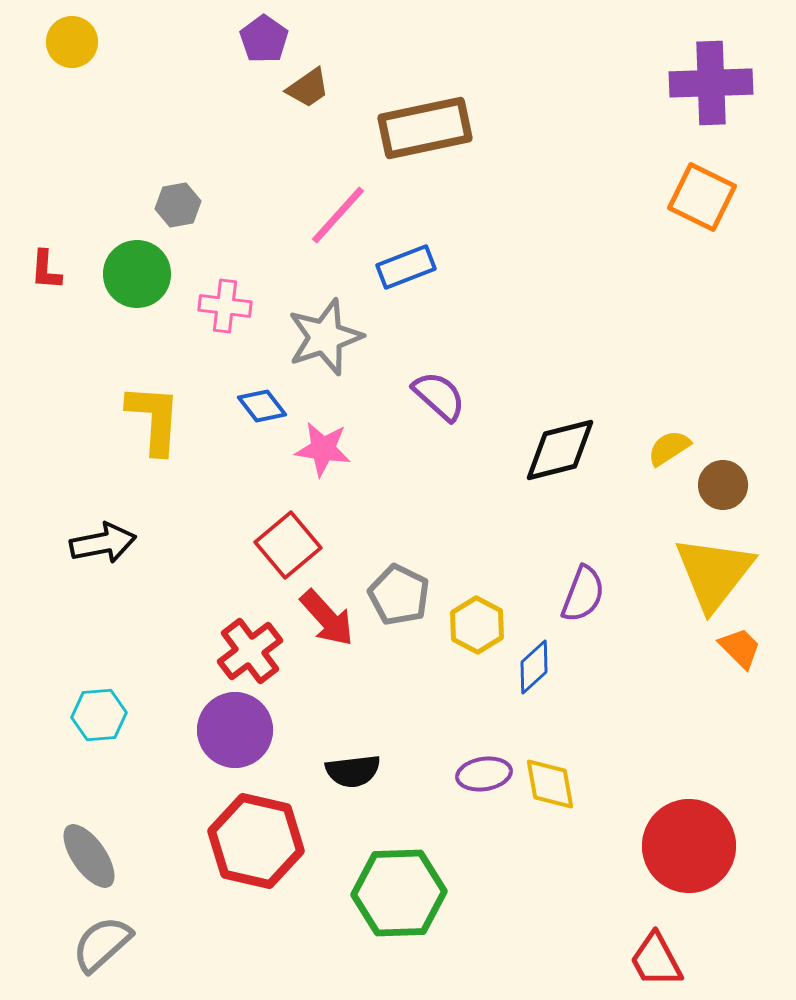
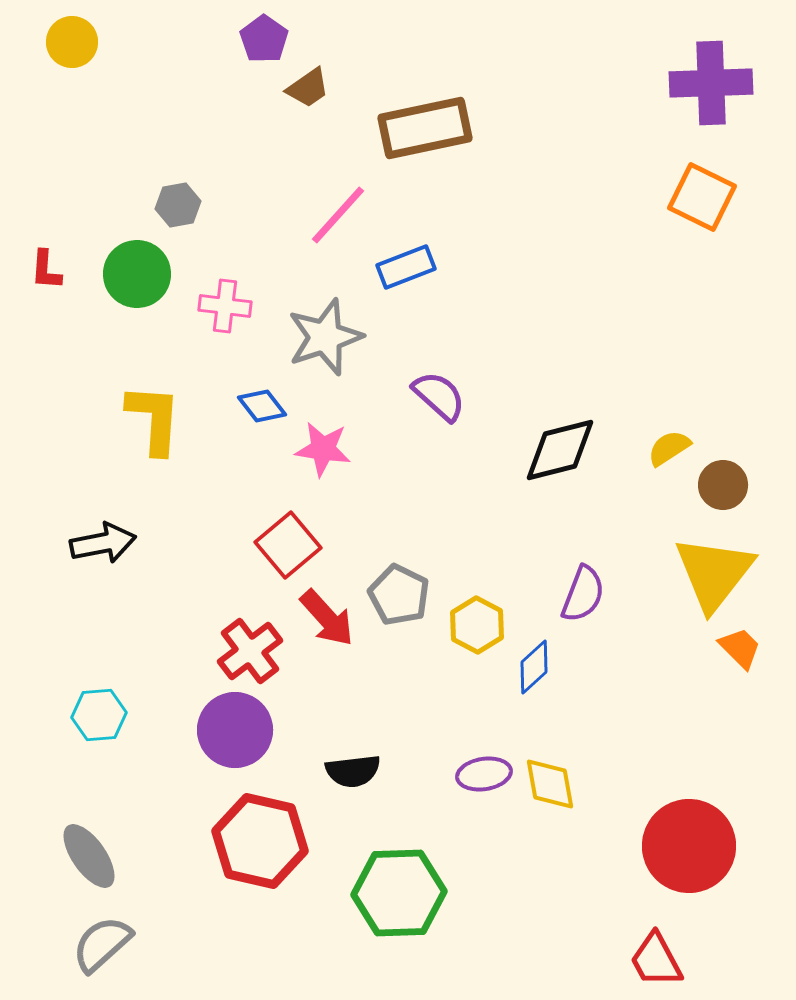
red hexagon at (256, 841): moved 4 px right
